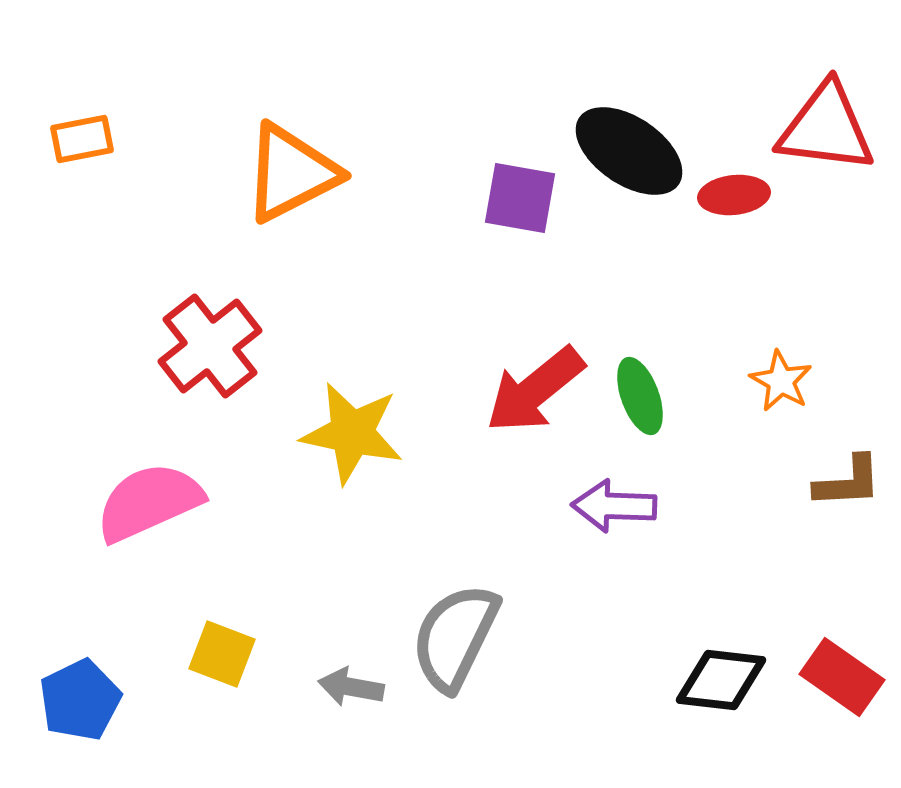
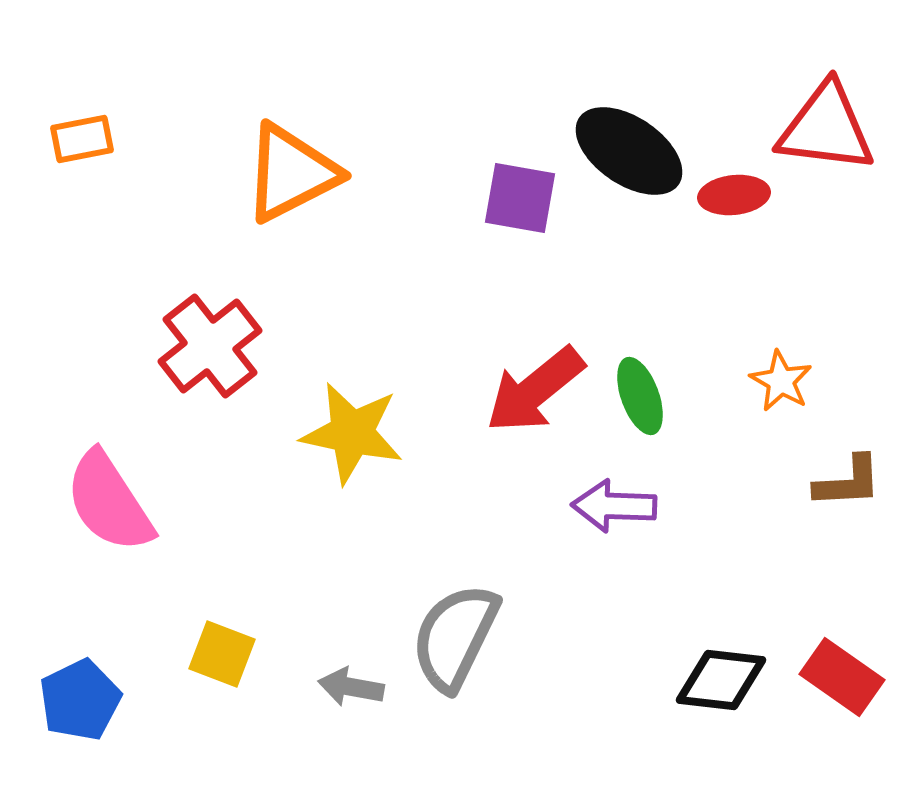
pink semicircle: moved 40 px left; rotated 99 degrees counterclockwise
